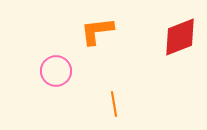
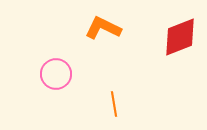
orange L-shape: moved 6 px right, 3 px up; rotated 33 degrees clockwise
pink circle: moved 3 px down
